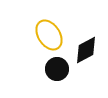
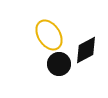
black circle: moved 2 px right, 5 px up
